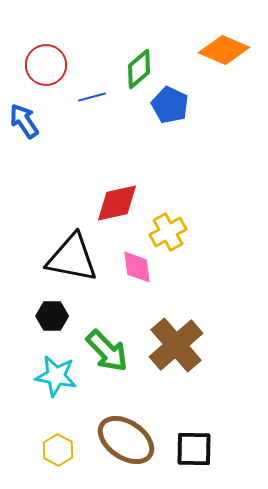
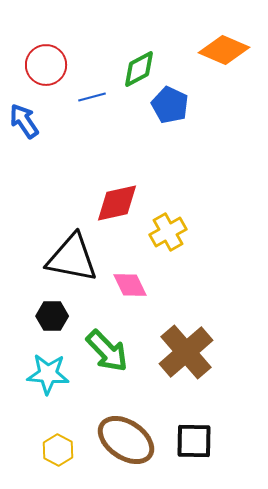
green diamond: rotated 12 degrees clockwise
pink diamond: moved 7 px left, 18 px down; rotated 18 degrees counterclockwise
brown cross: moved 10 px right, 7 px down
cyan star: moved 8 px left, 2 px up; rotated 6 degrees counterclockwise
black square: moved 8 px up
